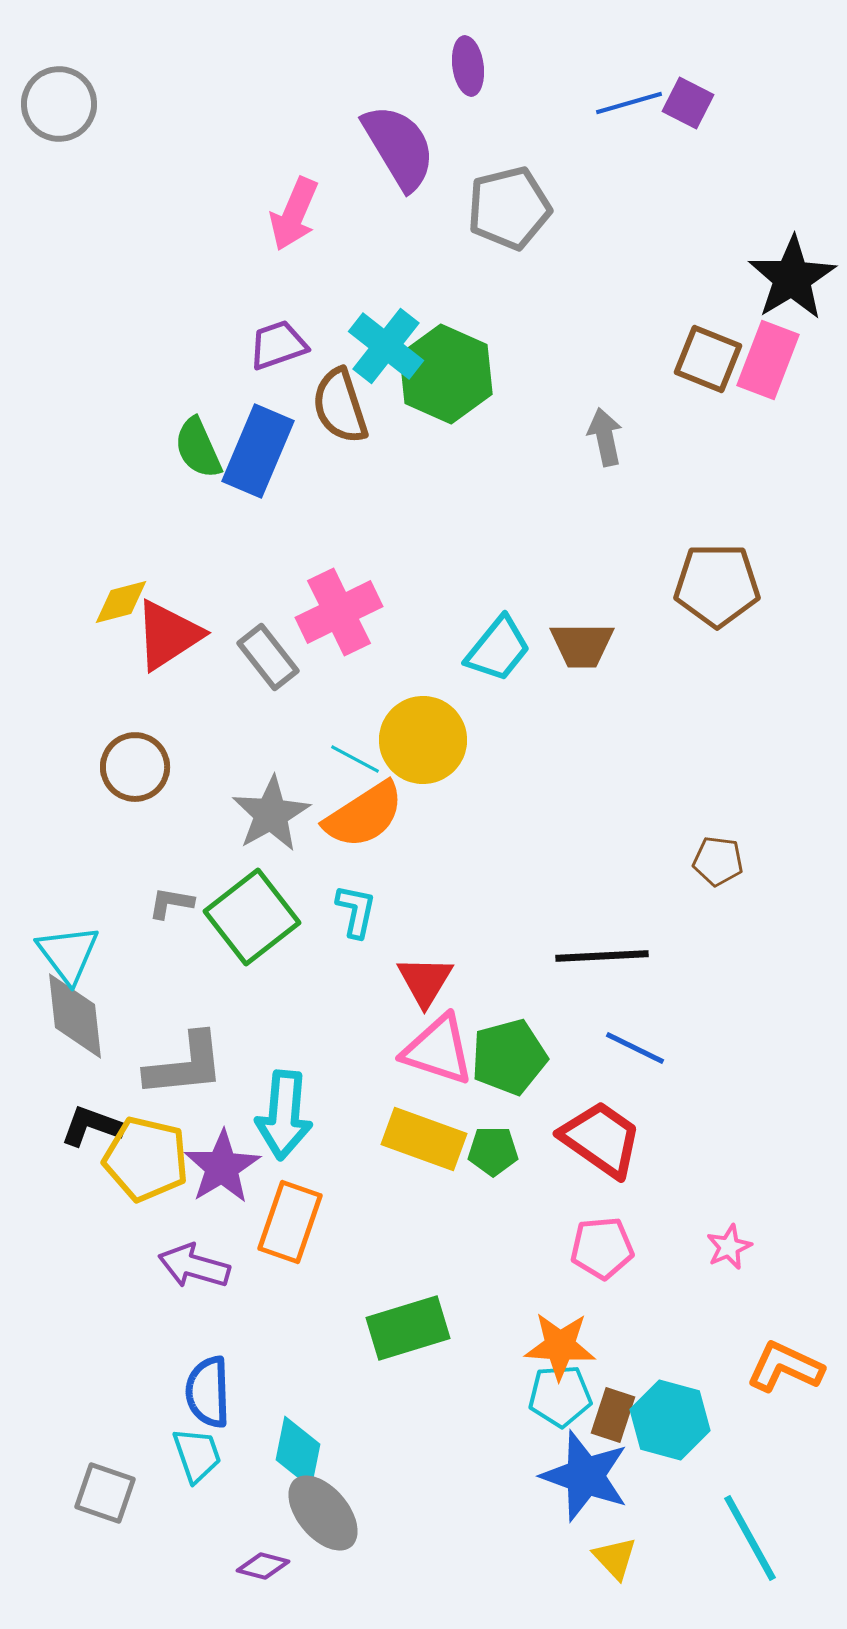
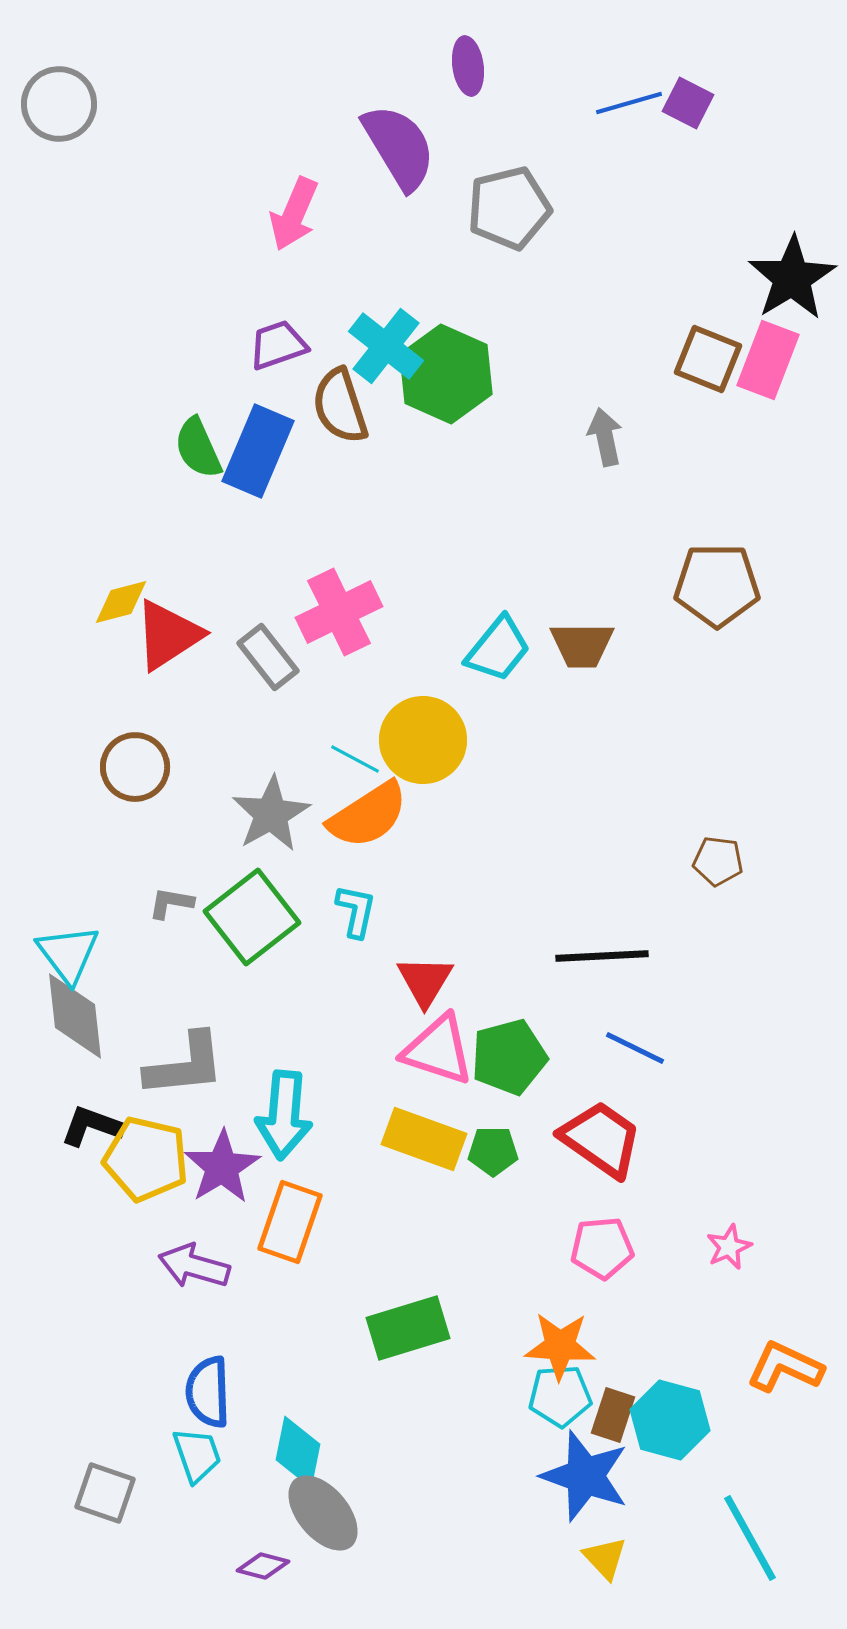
orange semicircle at (364, 815): moved 4 px right
yellow triangle at (615, 1558): moved 10 px left
